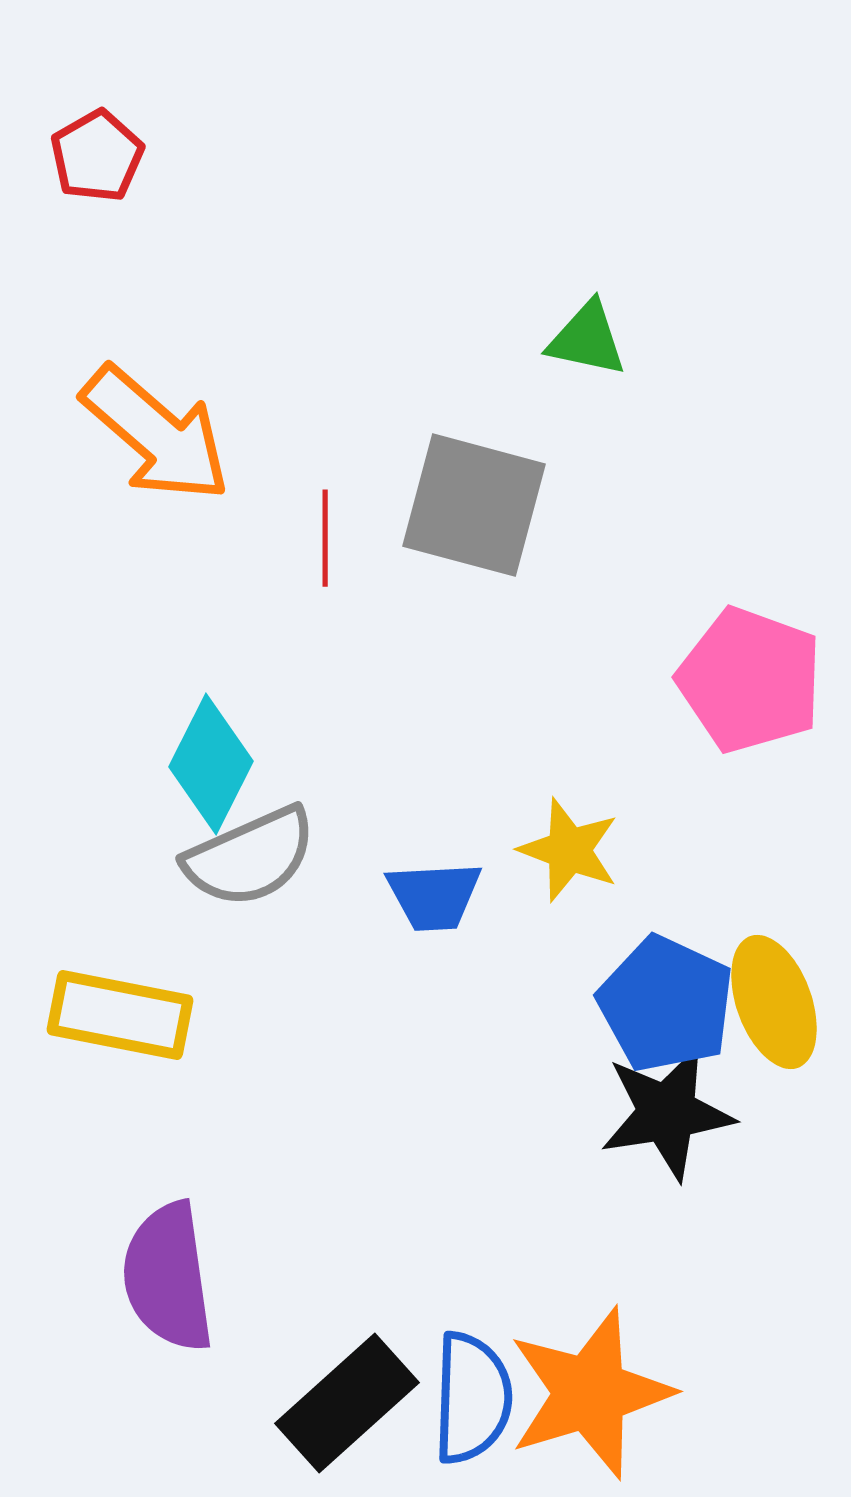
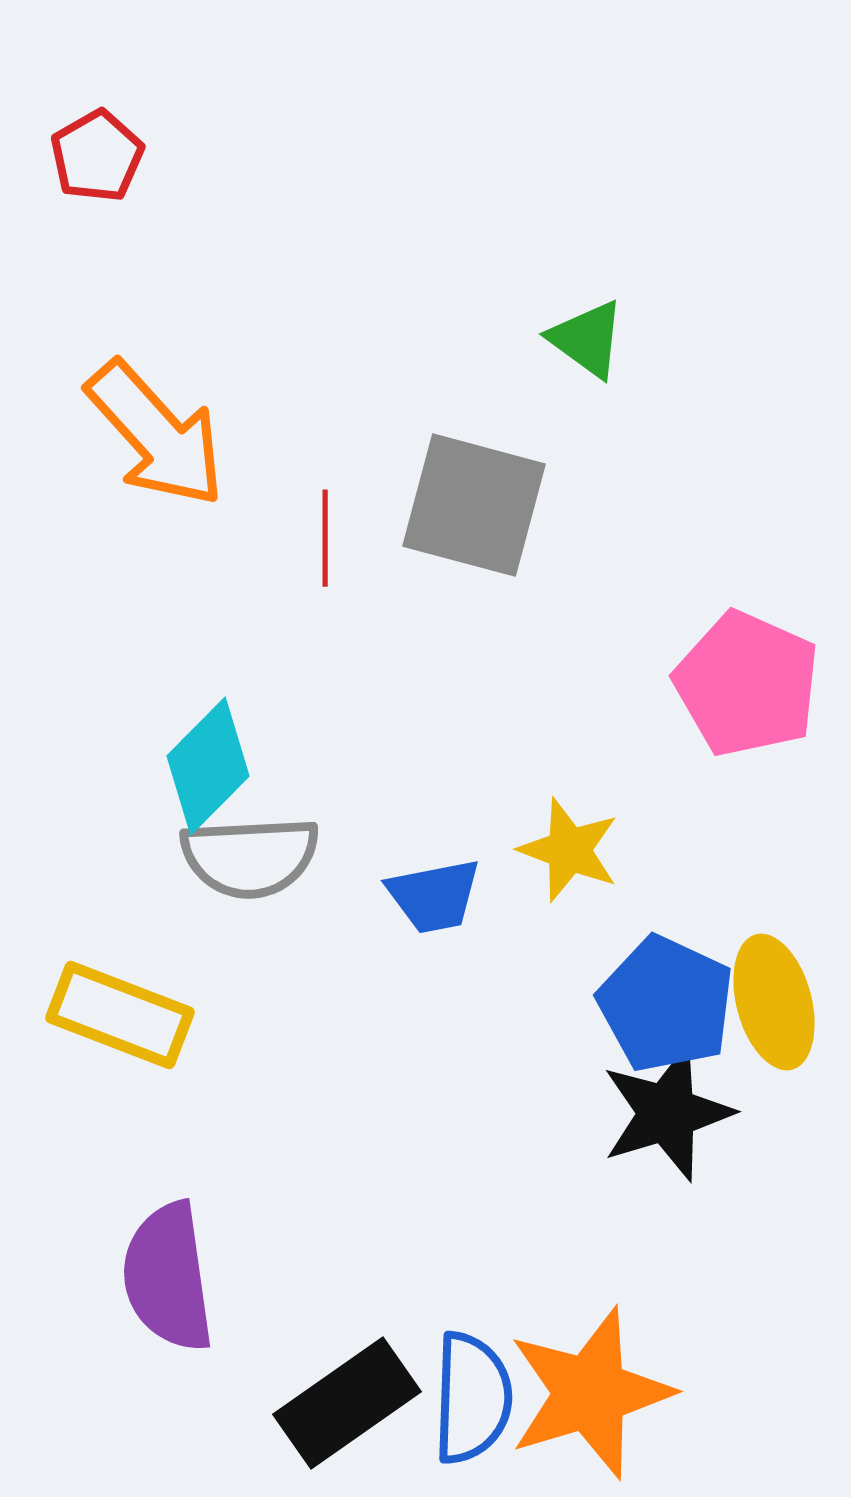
green triangle: rotated 24 degrees clockwise
orange arrow: rotated 7 degrees clockwise
pink pentagon: moved 3 px left, 4 px down; rotated 4 degrees clockwise
cyan diamond: moved 3 px left, 2 px down; rotated 18 degrees clockwise
gray semicircle: rotated 21 degrees clockwise
blue trapezoid: rotated 8 degrees counterclockwise
yellow ellipse: rotated 5 degrees clockwise
yellow rectangle: rotated 10 degrees clockwise
black star: rotated 8 degrees counterclockwise
black rectangle: rotated 7 degrees clockwise
